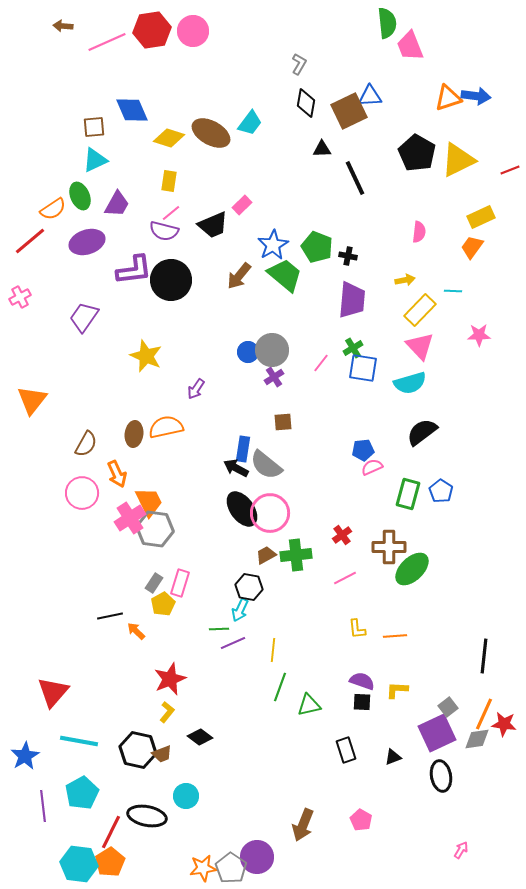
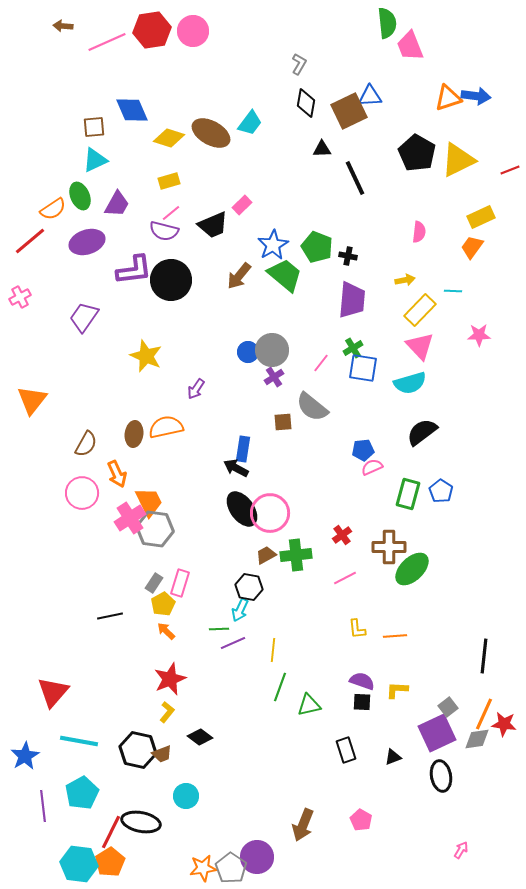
yellow rectangle at (169, 181): rotated 65 degrees clockwise
gray semicircle at (266, 465): moved 46 px right, 58 px up
orange arrow at (136, 631): moved 30 px right
black ellipse at (147, 816): moved 6 px left, 6 px down
